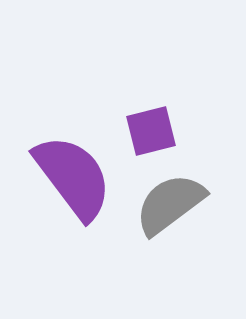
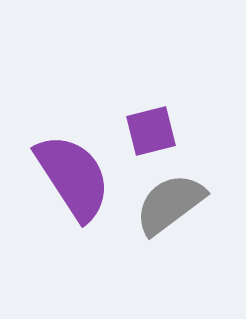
purple semicircle: rotated 4 degrees clockwise
